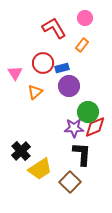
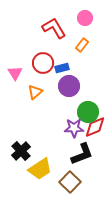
black L-shape: rotated 65 degrees clockwise
